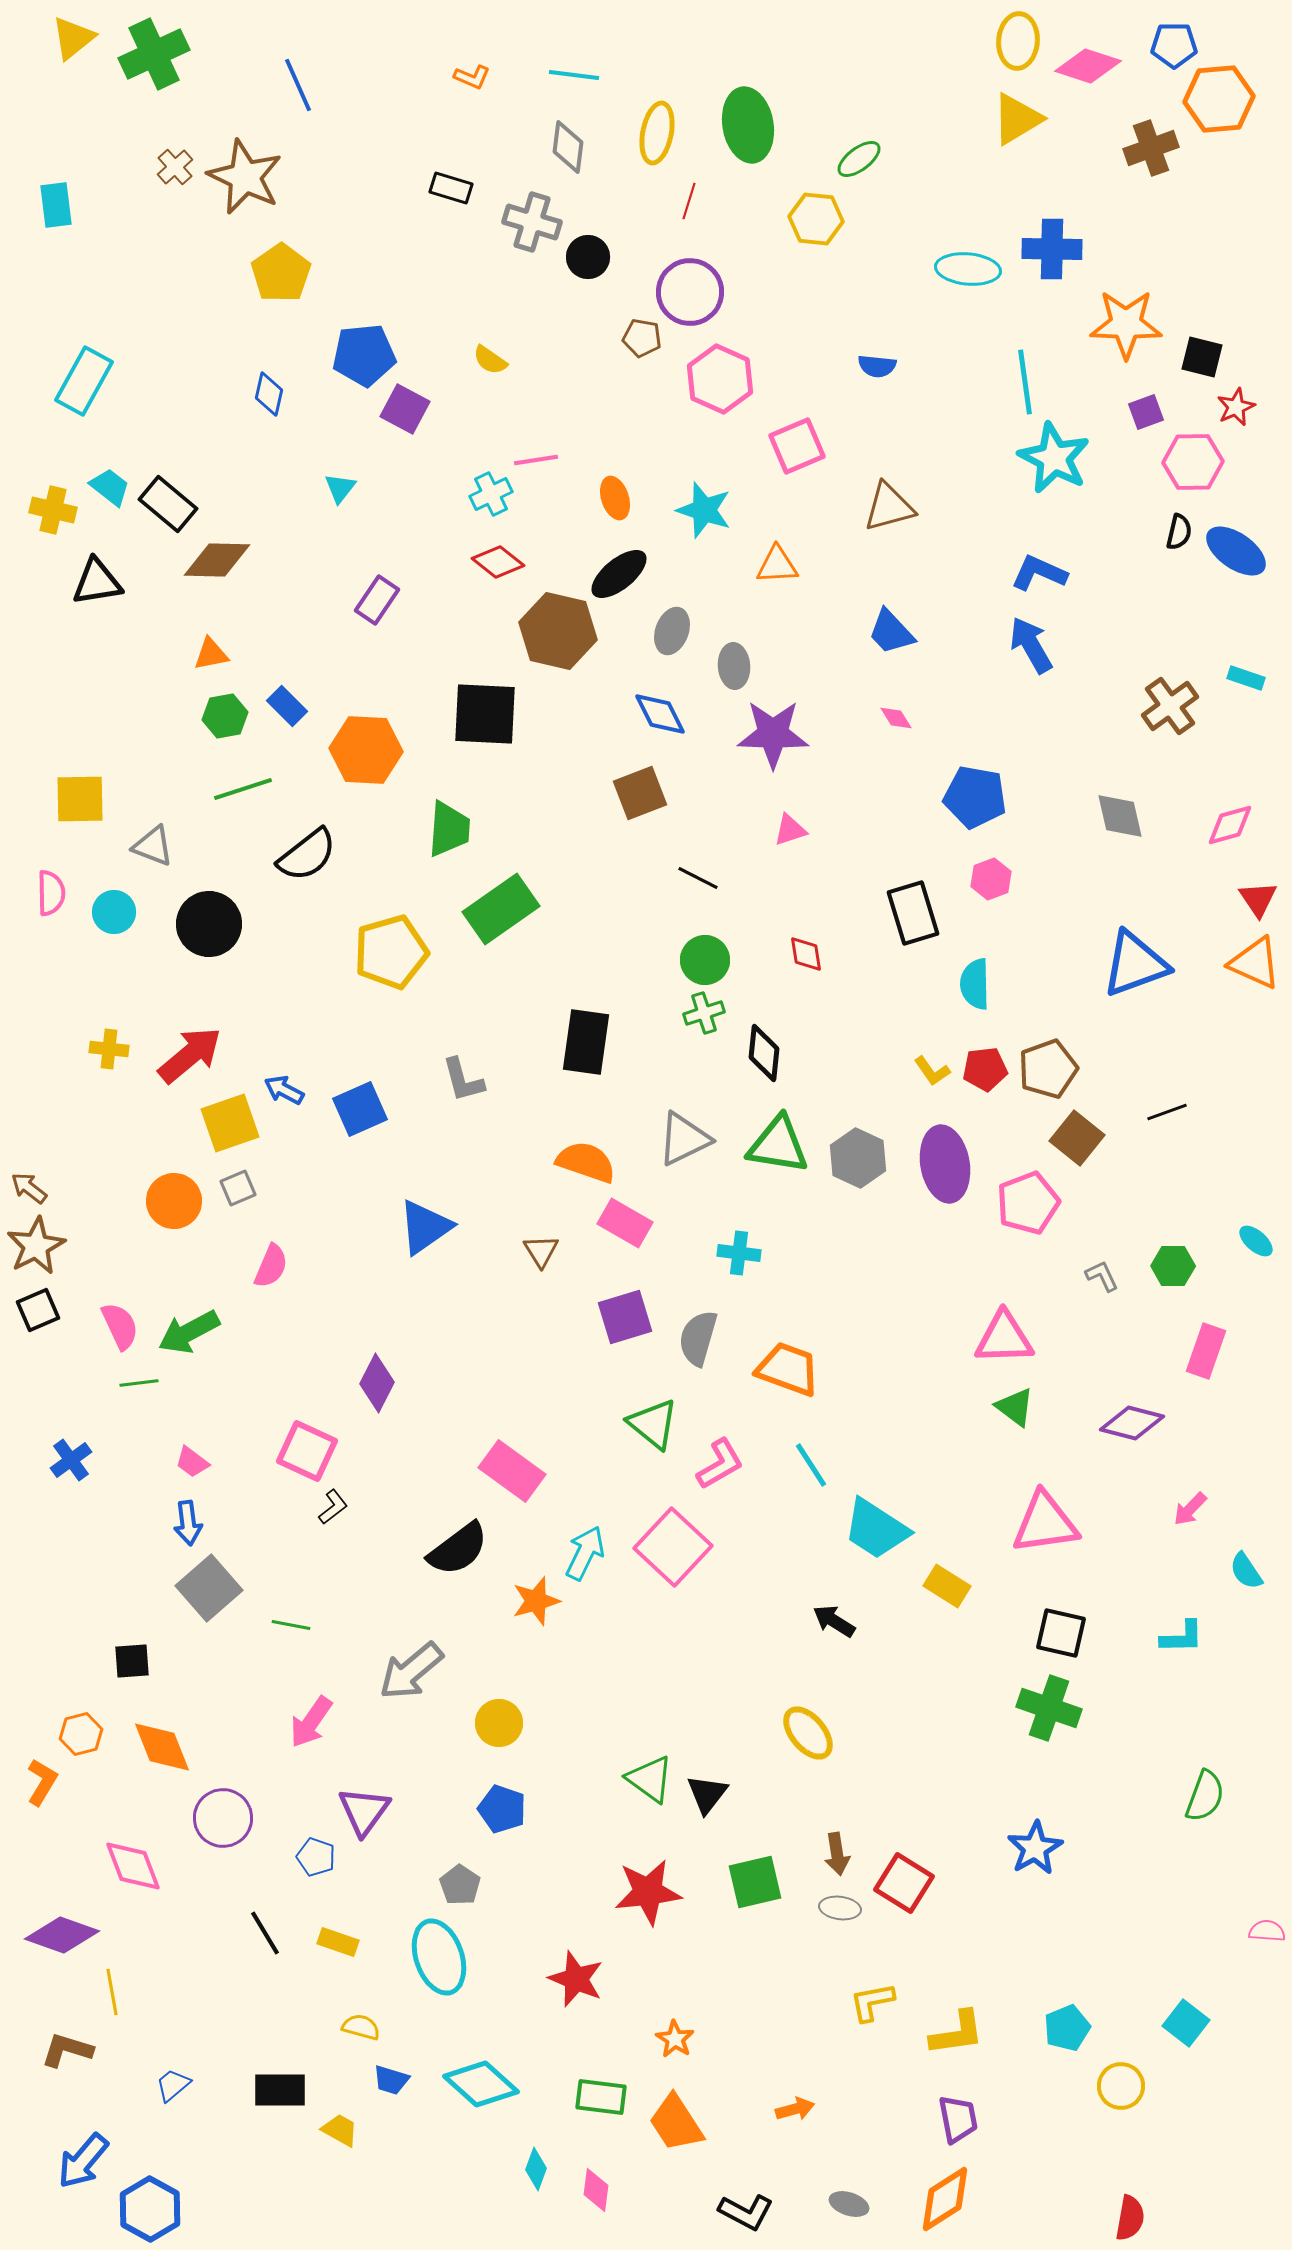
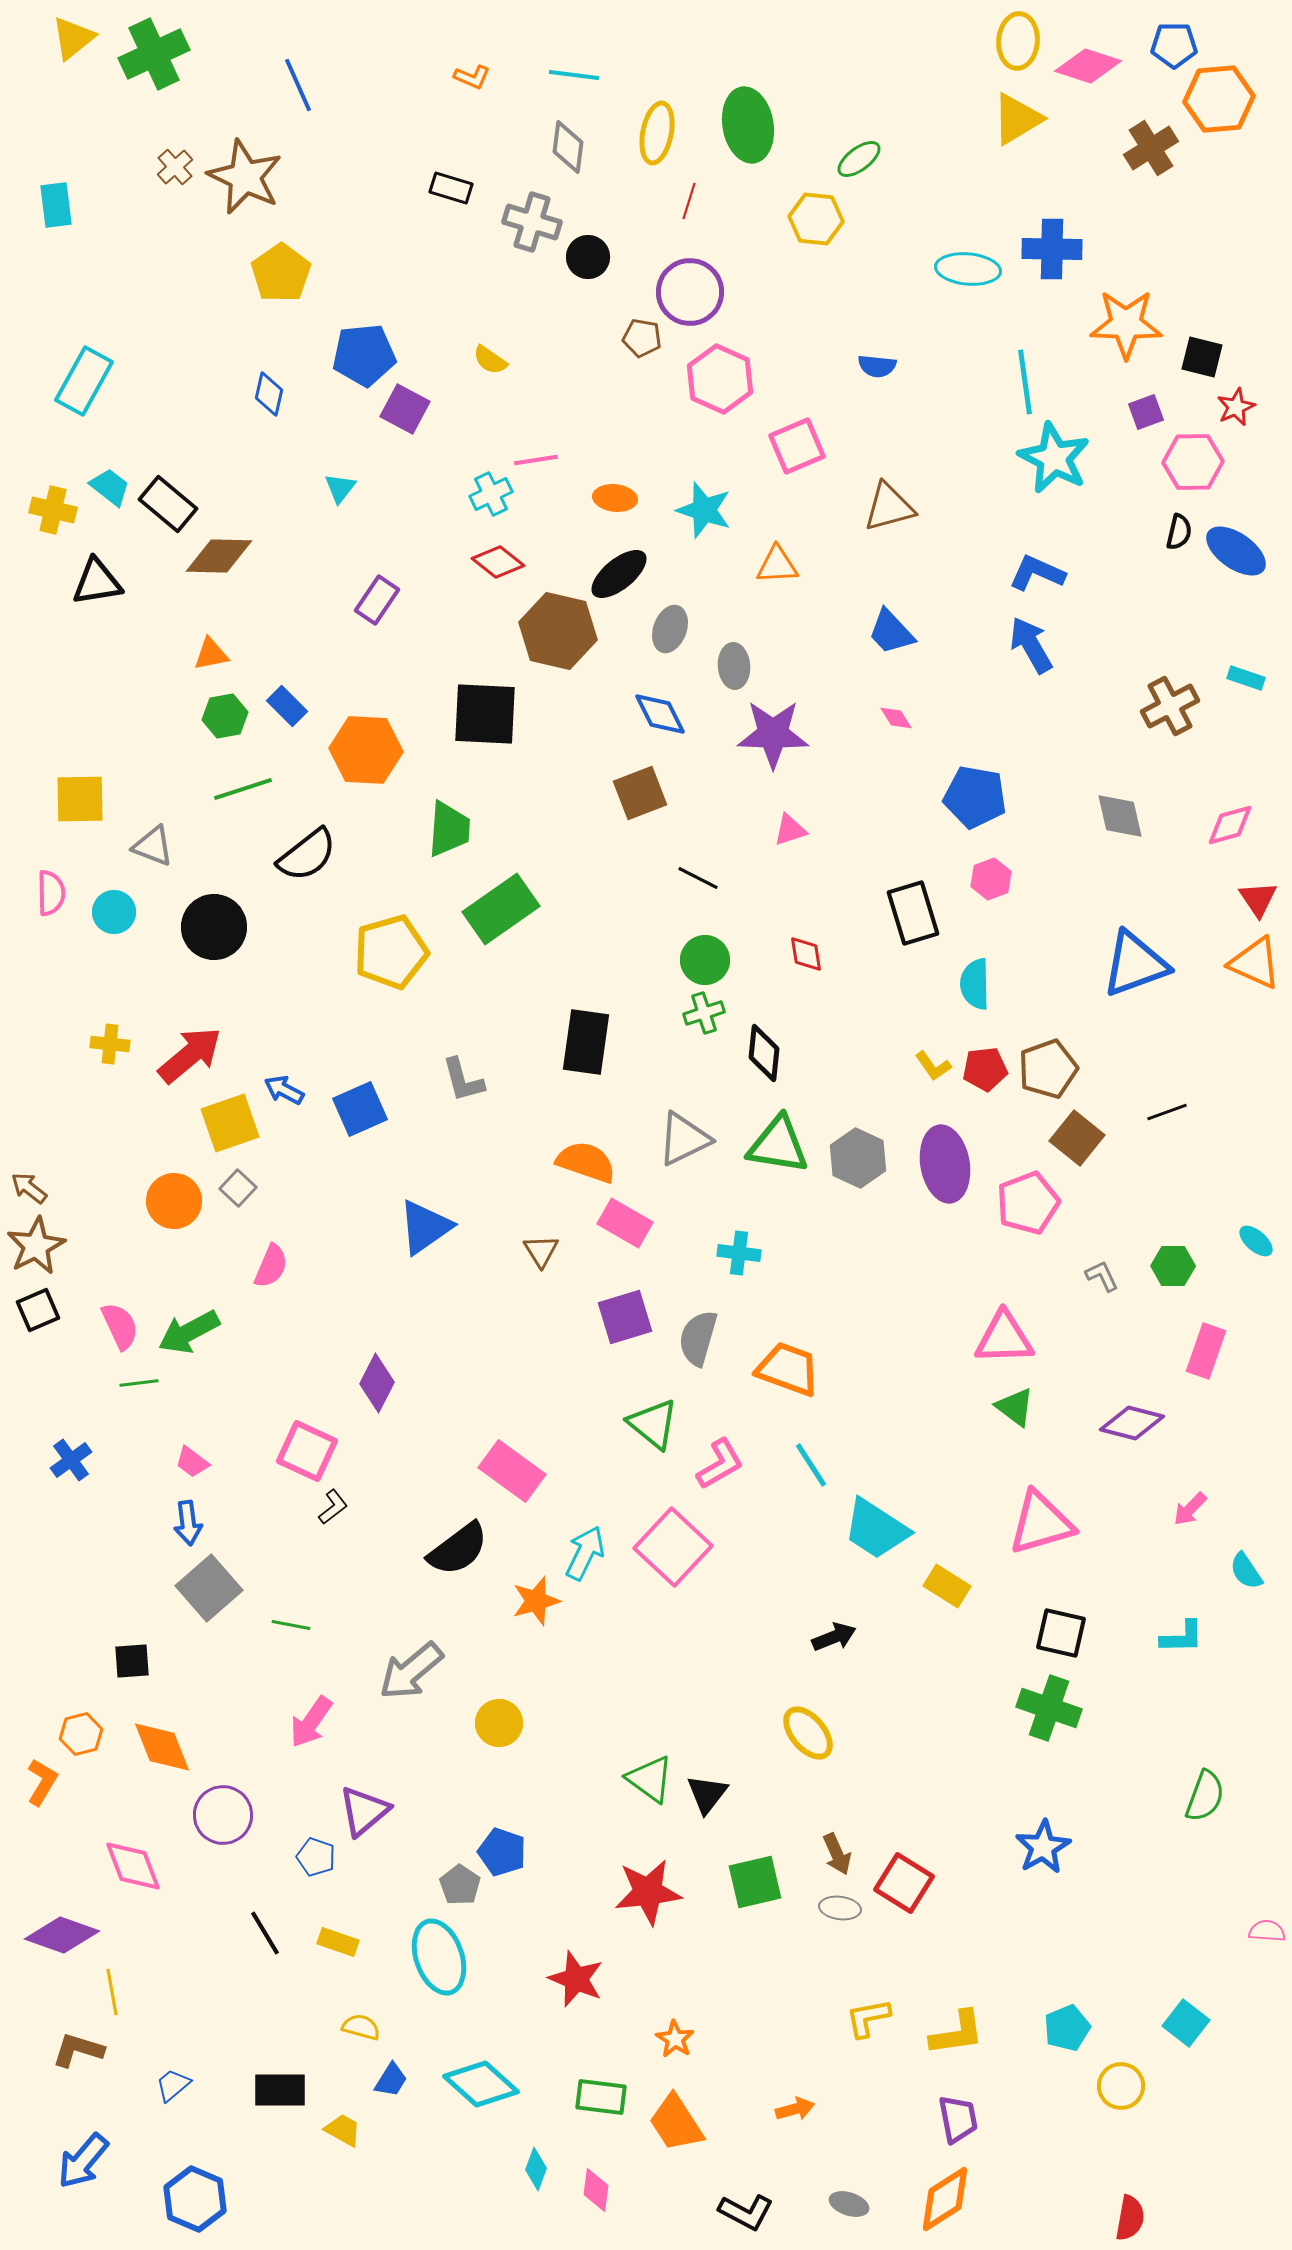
brown cross at (1151, 148): rotated 12 degrees counterclockwise
orange ellipse at (615, 498): rotated 66 degrees counterclockwise
brown diamond at (217, 560): moved 2 px right, 4 px up
blue L-shape at (1039, 573): moved 2 px left
gray ellipse at (672, 631): moved 2 px left, 2 px up
brown cross at (1170, 706): rotated 8 degrees clockwise
black circle at (209, 924): moved 5 px right, 3 px down
yellow cross at (109, 1049): moved 1 px right, 5 px up
yellow L-shape at (932, 1071): moved 1 px right, 5 px up
gray square at (238, 1188): rotated 24 degrees counterclockwise
pink triangle at (1045, 1523): moved 4 px left; rotated 8 degrees counterclockwise
black arrow at (834, 1621): moved 16 px down; rotated 126 degrees clockwise
blue pentagon at (502, 1809): moved 43 px down
purple triangle at (364, 1811): rotated 14 degrees clockwise
purple circle at (223, 1818): moved 3 px up
blue star at (1035, 1848): moved 8 px right, 1 px up
brown arrow at (837, 1854): rotated 15 degrees counterclockwise
yellow L-shape at (872, 2002): moved 4 px left, 16 px down
brown L-shape at (67, 2050): moved 11 px right
blue trapezoid at (391, 2080): rotated 75 degrees counterclockwise
yellow trapezoid at (340, 2130): moved 3 px right
blue hexagon at (150, 2209): moved 45 px right, 10 px up; rotated 6 degrees counterclockwise
